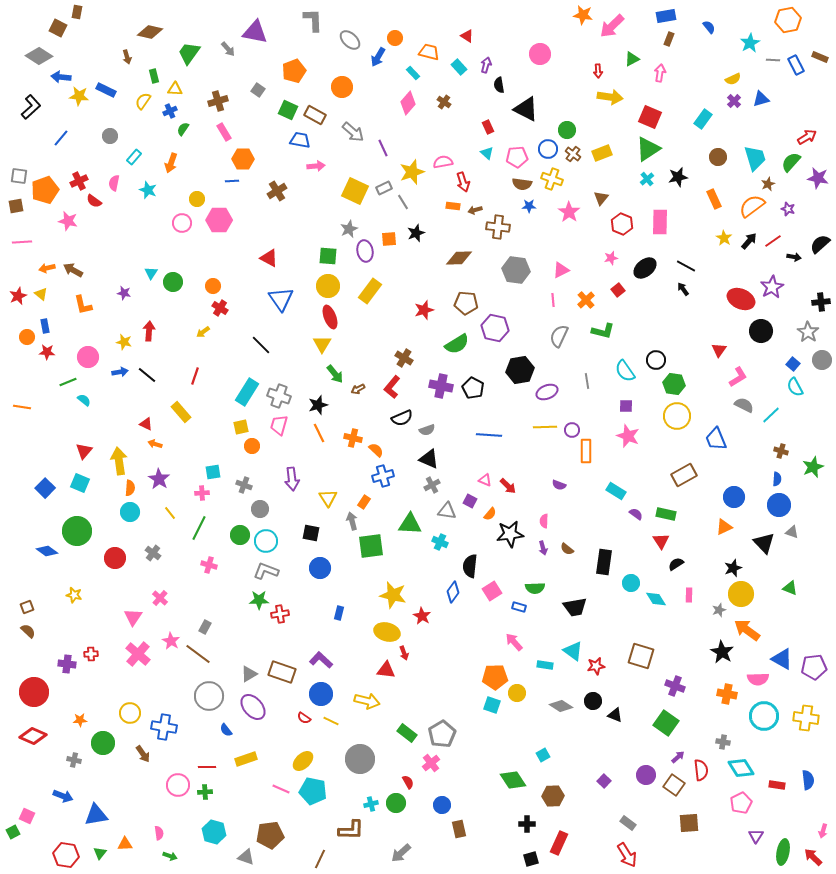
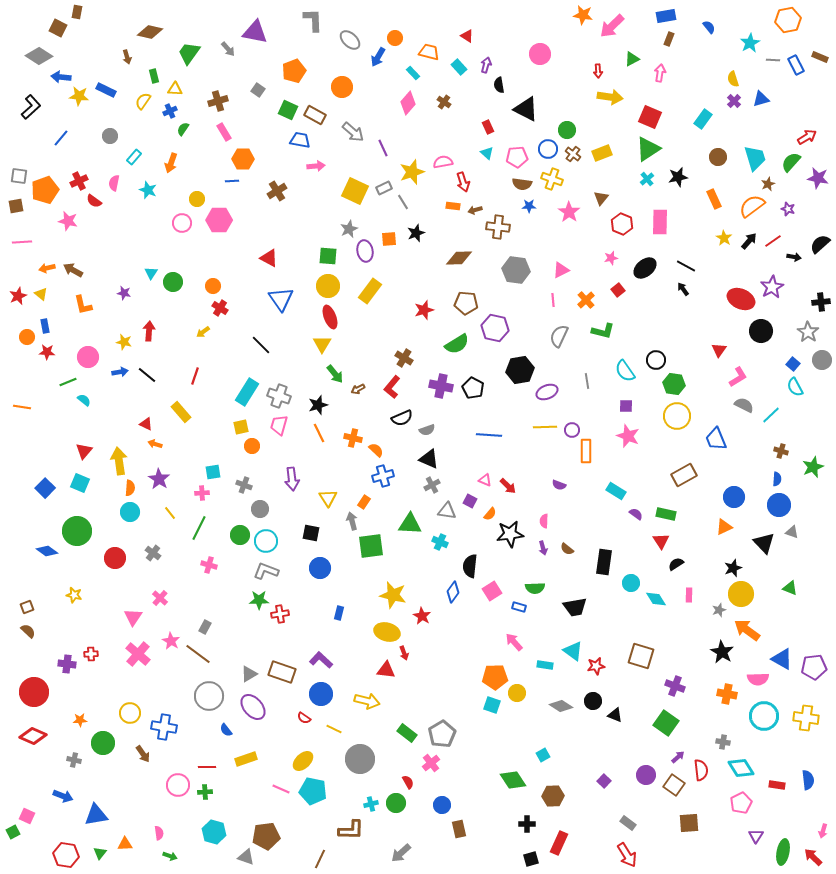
yellow semicircle at (733, 79): rotated 98 degrees clockwise
yellow line at (331, 721): moved 3 px right, 8 px down
brown pentagon at (270, 835): moved 4 px left, 1 px down
